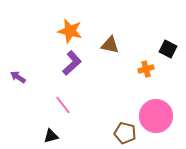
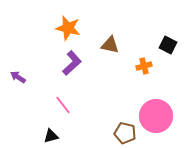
orange star: moved 2 px left, 3 px up
black square: moved 4 px up
orange cross: moved 2 px left, 3 px up
